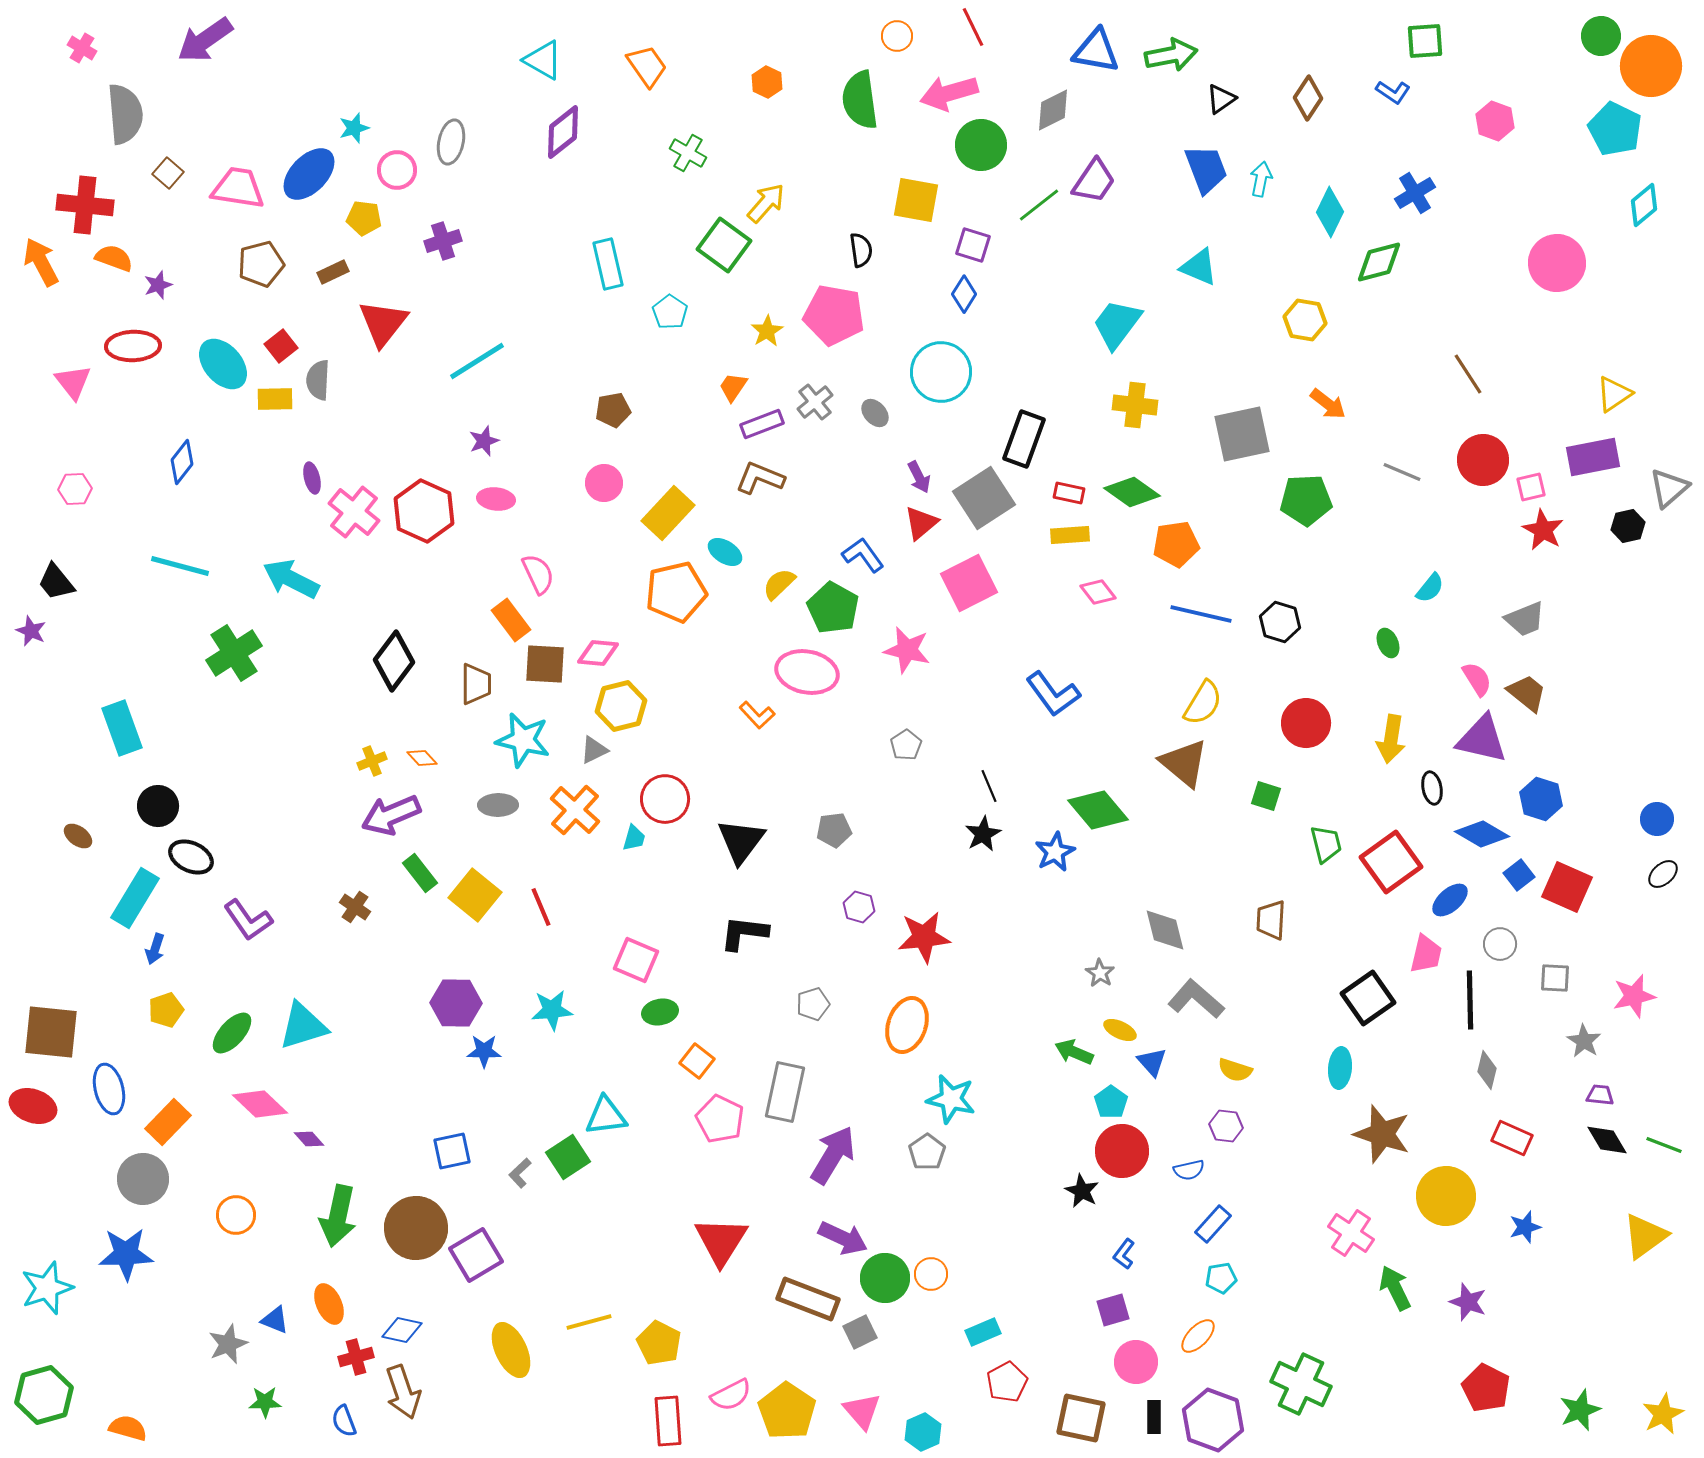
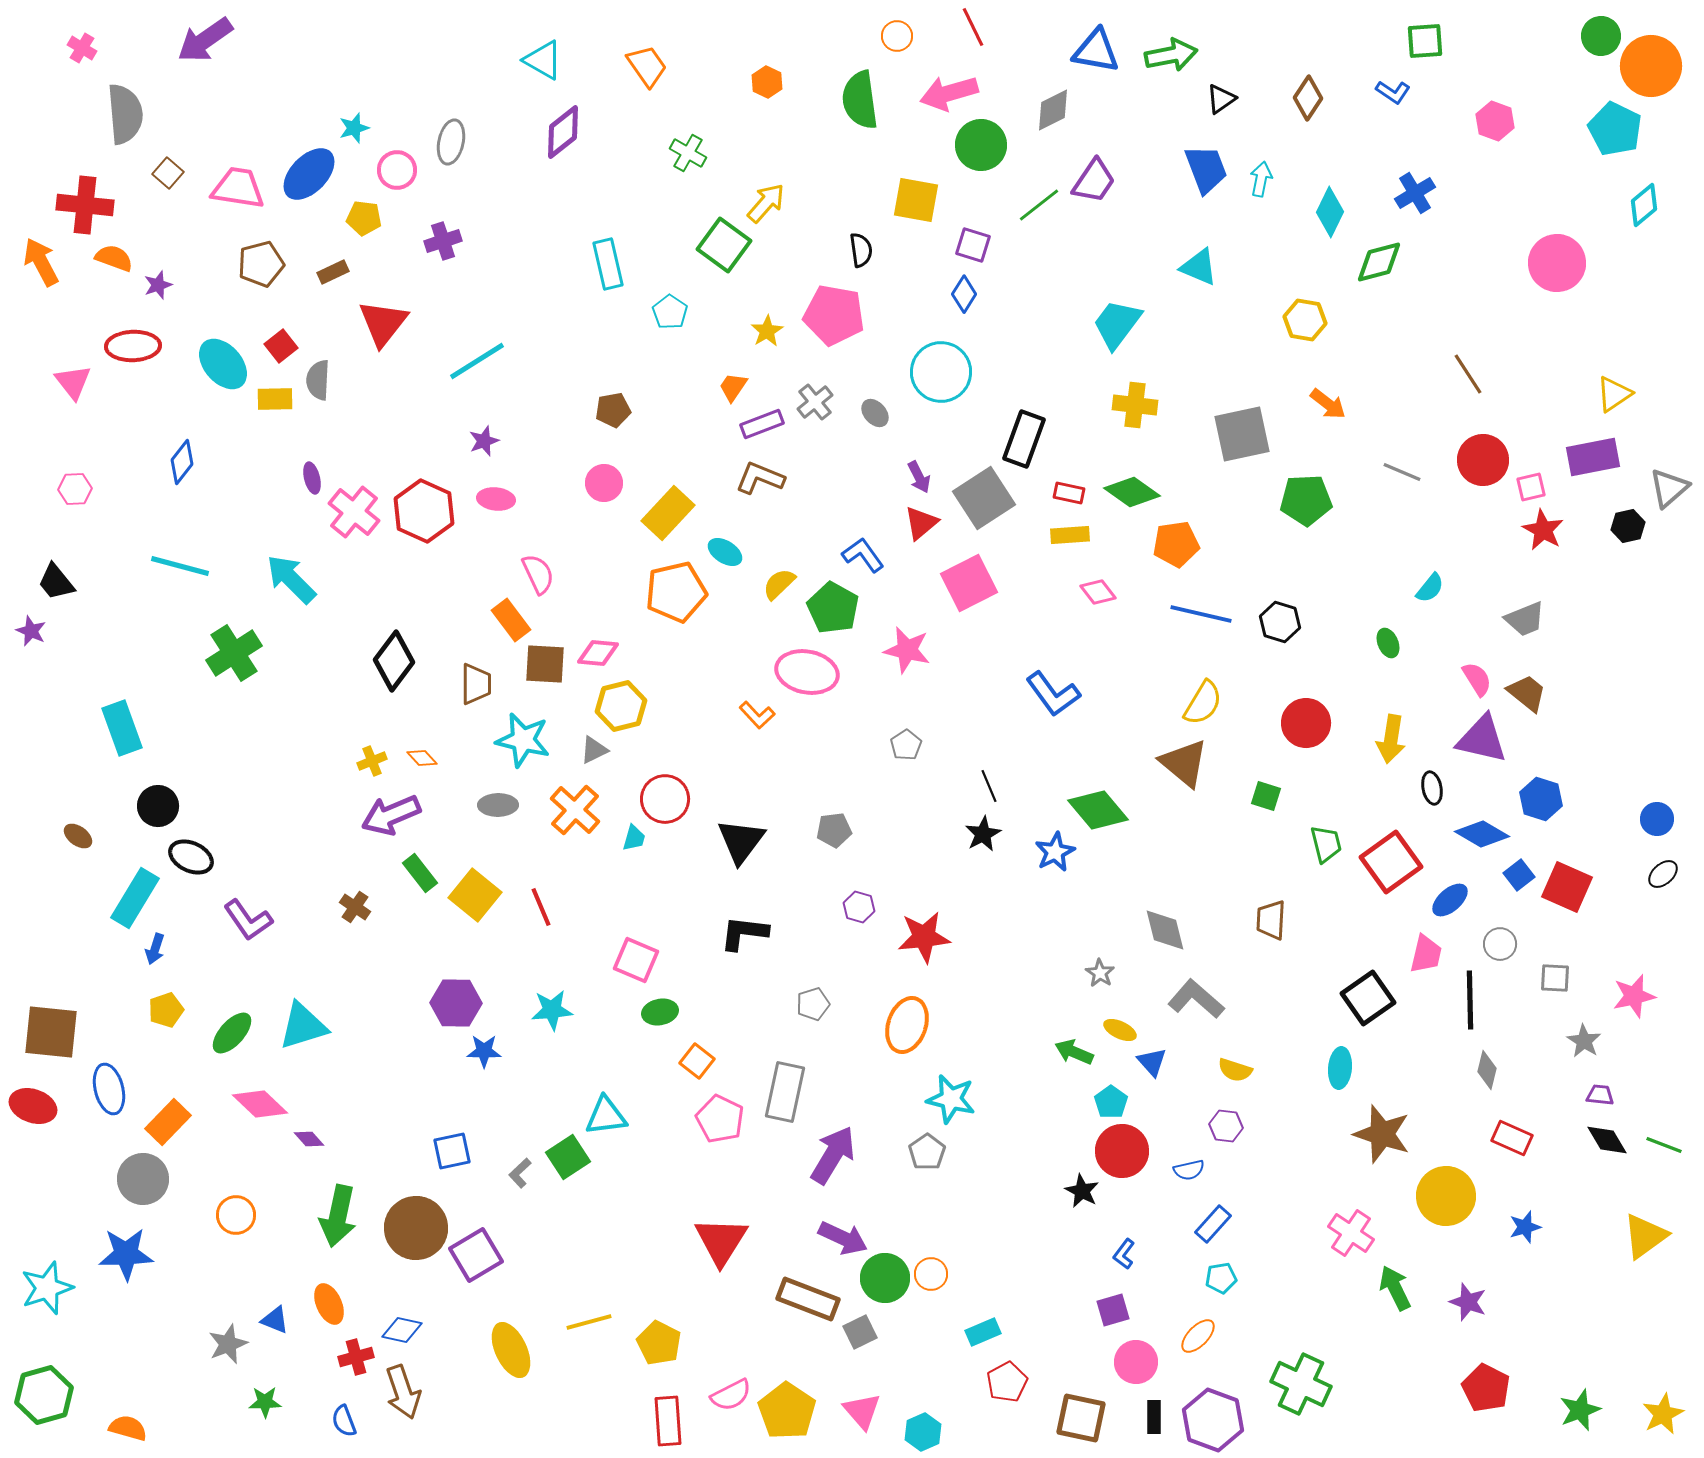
cyan arrow at (291, 579): rotated 18 degrees clockwise
